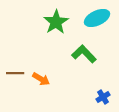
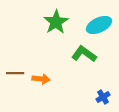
cyan ellipse: moved 2 px right, 7 px down
green L-shape: rotated 10 degrees counterclockwise
orange arrow: rotated 24 degrees counterclockwise
